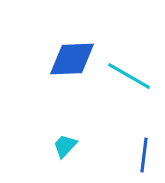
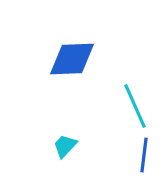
cyan line: moved 6 px right, 30 px down; rotated 36 degrees clockwise
